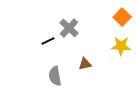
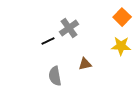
gray cross: rotated 12 degrees clockwise
